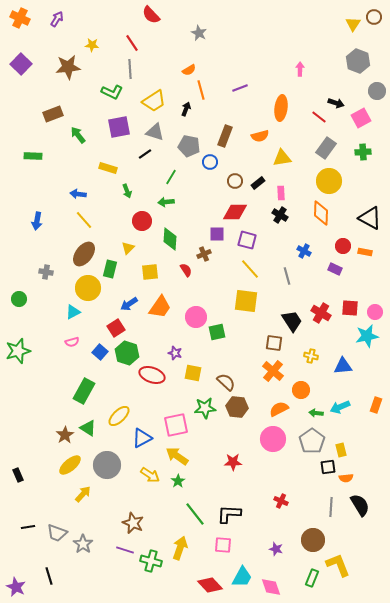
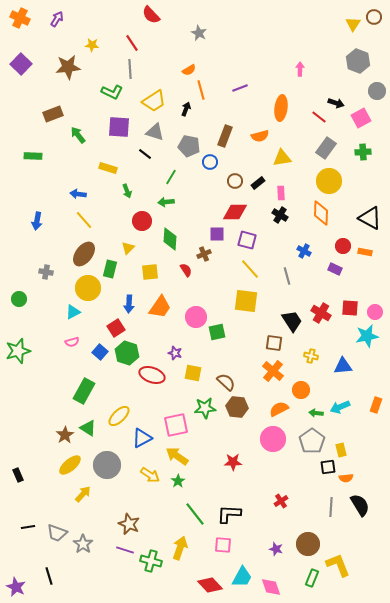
purple square at (119, 127): rotated 15 degrees clockwise
black line at (145, 154): rotated 72 degrees clockwise
blue arrow at (129, 304): rotated 54 degrees counterclockwise
red cross at (281, 501): rotated 32 degrees clockwise
brown star at (133, 523): moved 4 px left, 1 px down
brown circle at (313, 540): moved 5 px left, 4 px down
